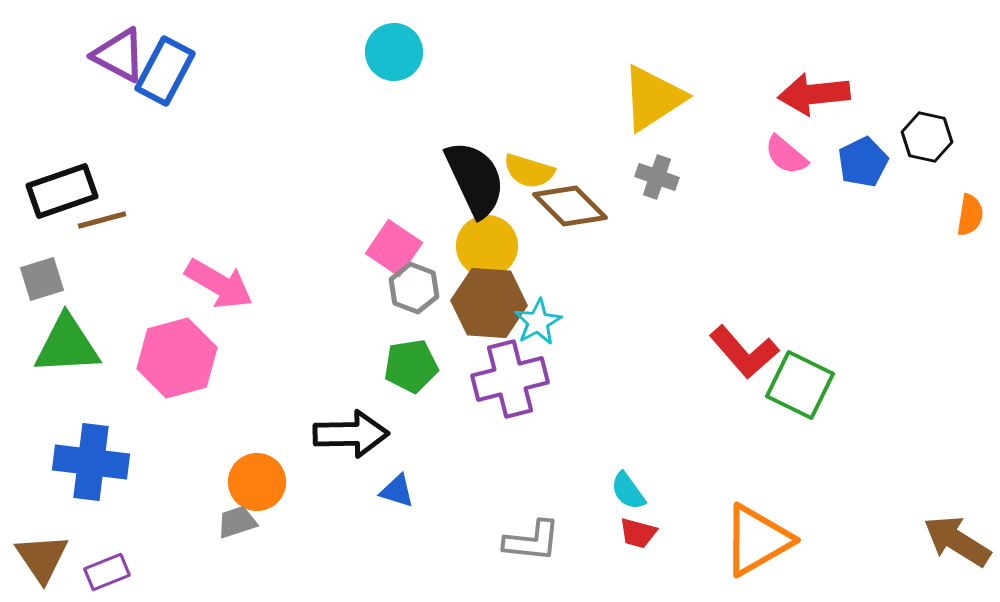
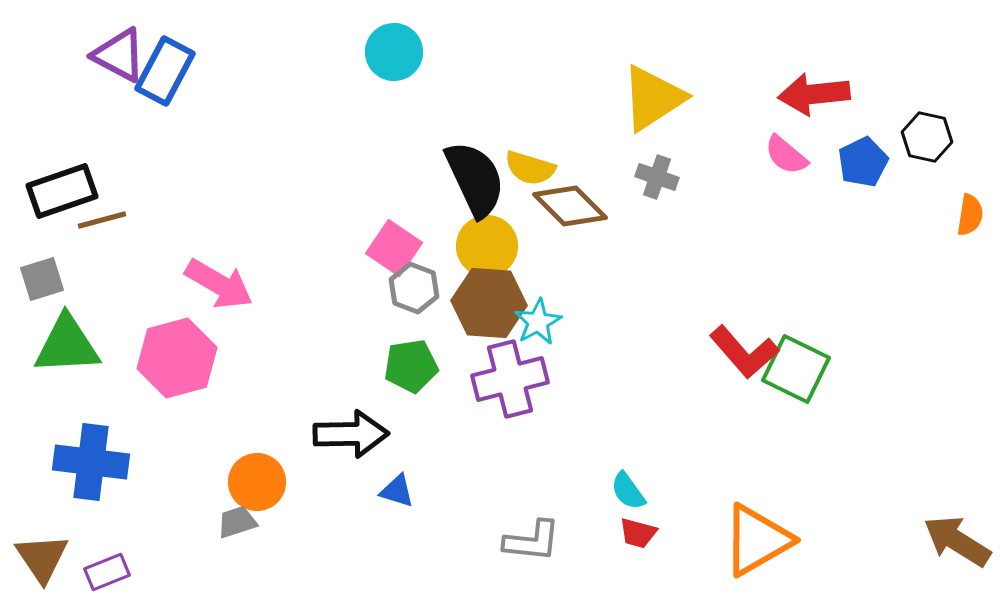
yellow semicircle: moved 1 px right, 3 px up
green square: moved 4 px left, 16 px up
